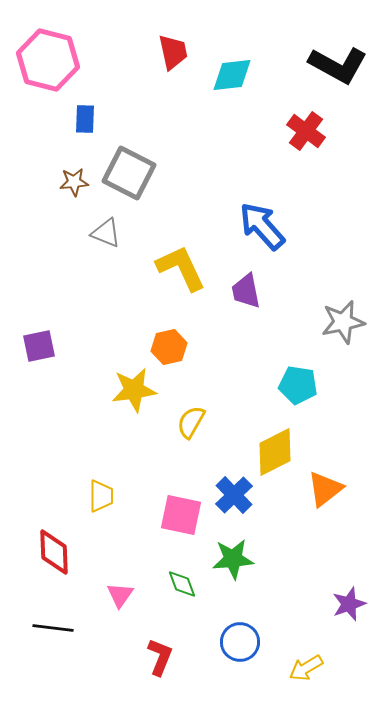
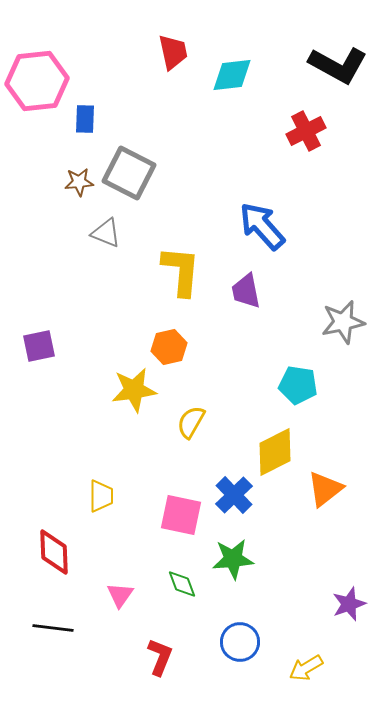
pink hexagon: moved 11 px left, 21 px down; rotated 20 degrees counterclockwise
red cross: rotated 27 degrees clockwise
brown star: moved 5 px right
yellow L-shape: moved 3 px down; rotated 30 degrees clockwise
